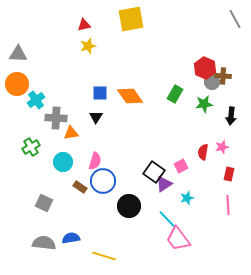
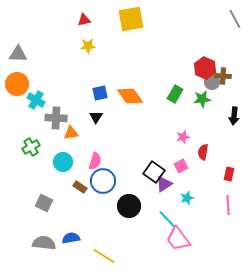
red triangle: moved 5 px up
yellow star: rotated 14 degrees clockwise
blue square: rotated 14 degrees counterclockwise
cyan cross: rotated 24 degrees counterclockwise
green star: moved 2 px left, 5 px up
black arrow: moved 3 px right
pink star: moved 39 px left, 10 px up
yellow line: rotated 15 degrees clockwise
